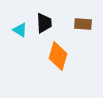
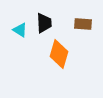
orange diamond: moved 1 px right, 2 px up
